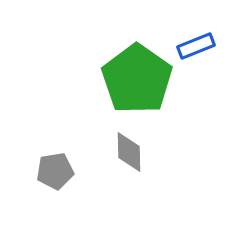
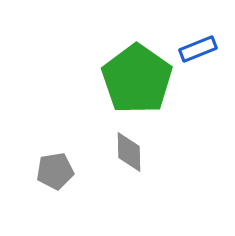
blue rectangle: moved 2 px right, 3 px down
